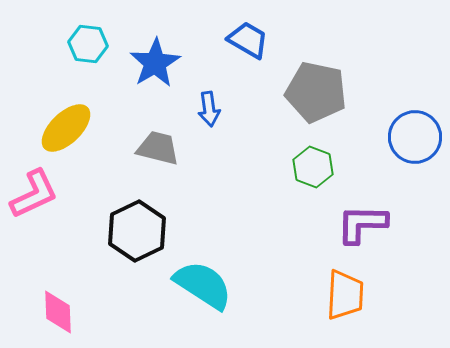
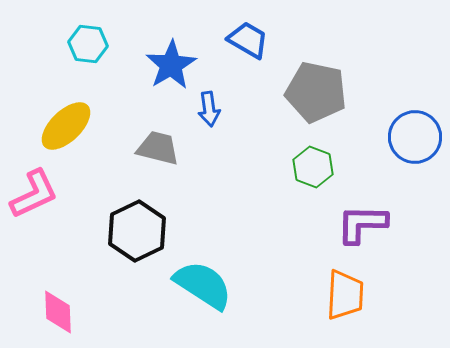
blue star: moved 16 px right, 2 px down
yellow ellipse: moved 2 px up
